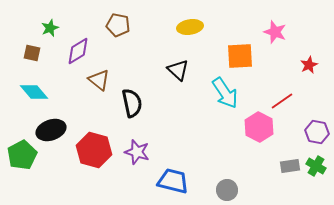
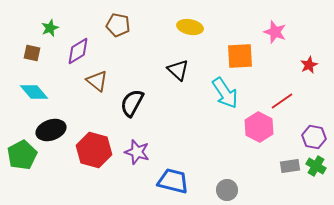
yellow ellipse: rotated 20 degrees clockwise
brown triangle: moved 2 px left, 1 px down
black semicircle: rotated 140 degrees counterclockwise
purple hexagon: moved 3 px left, 5 px down
